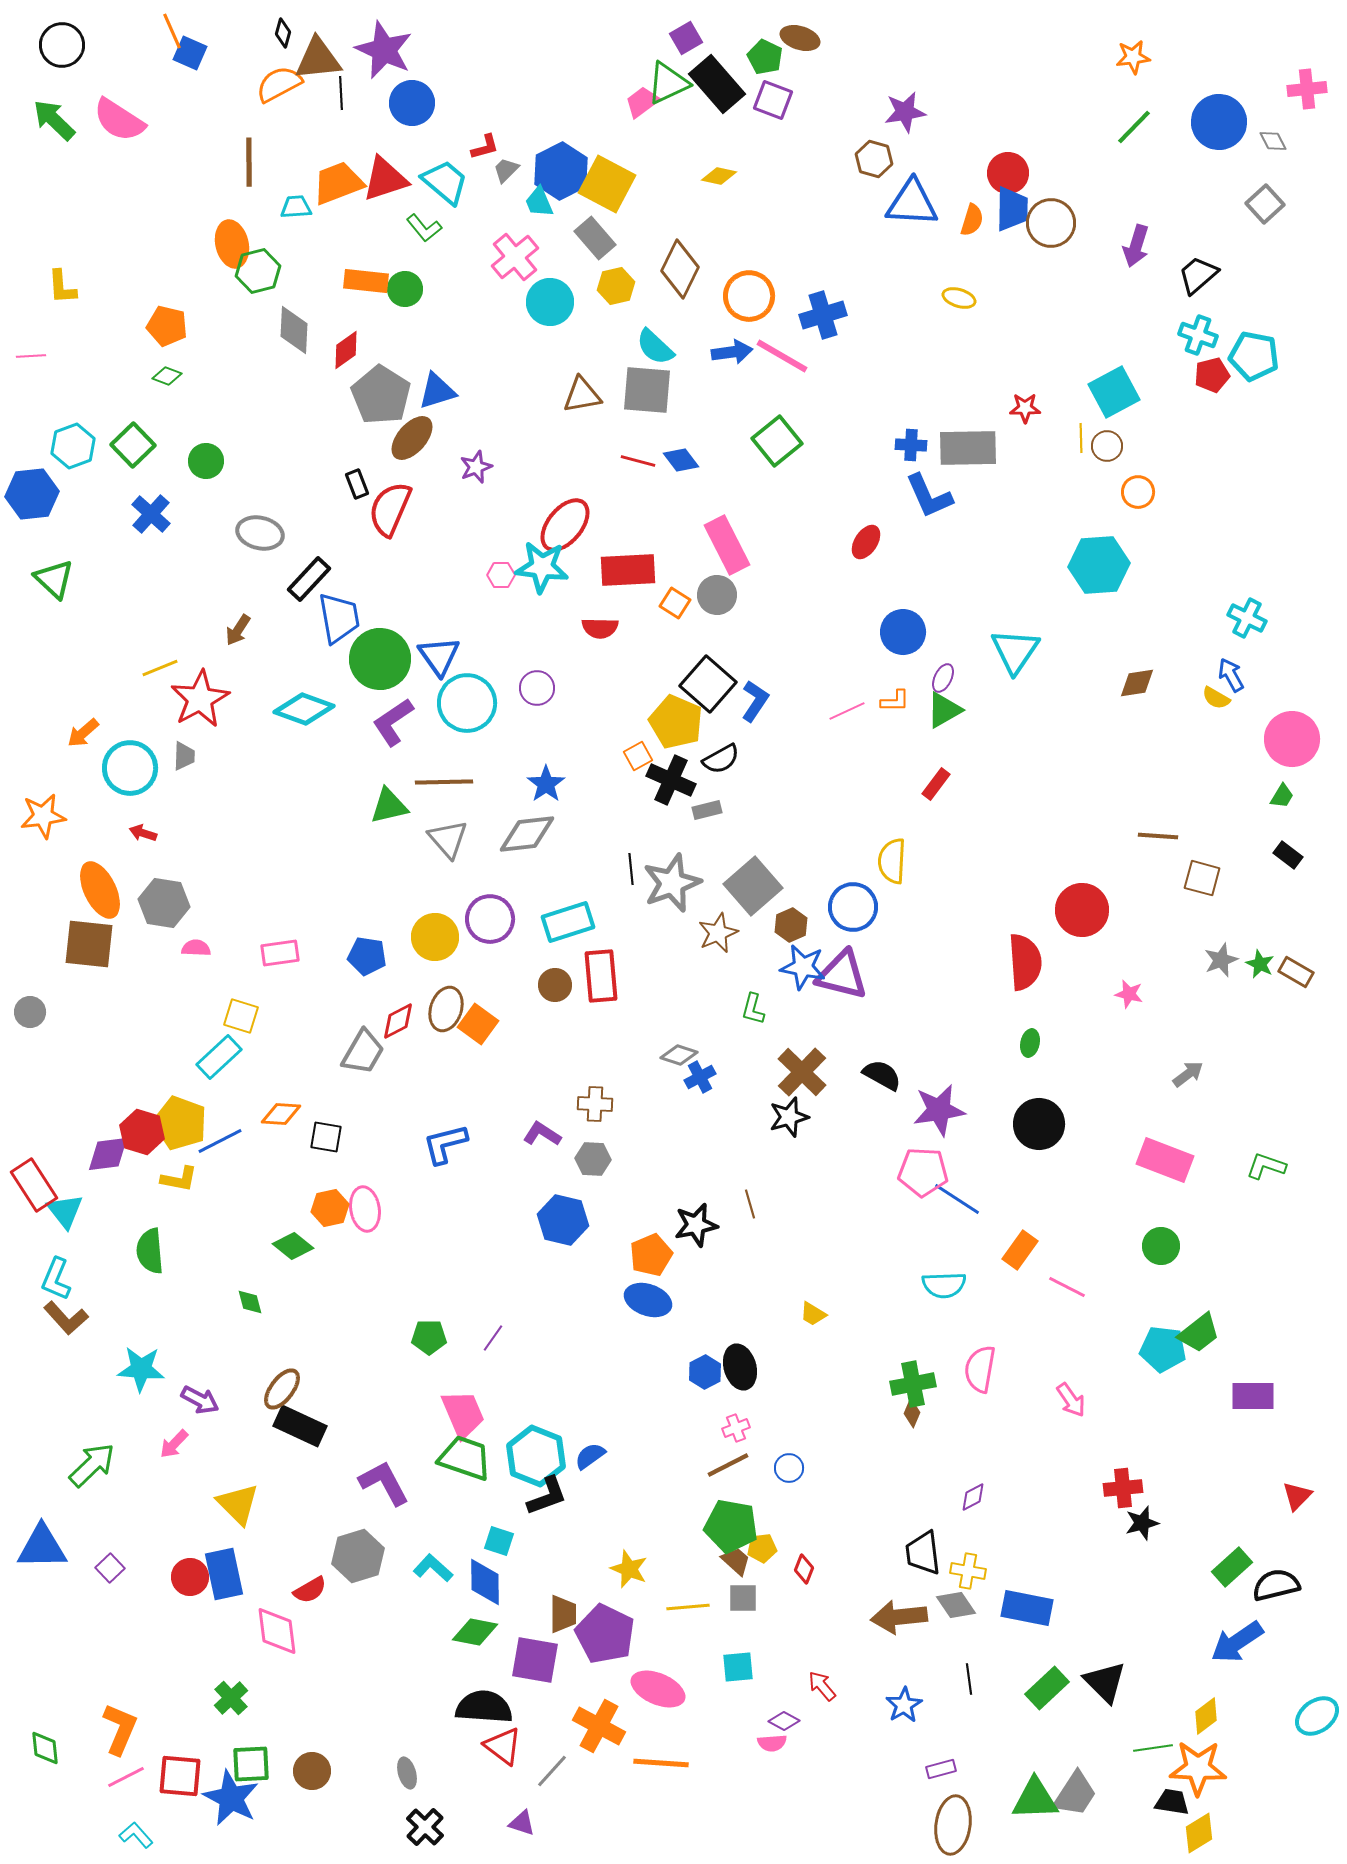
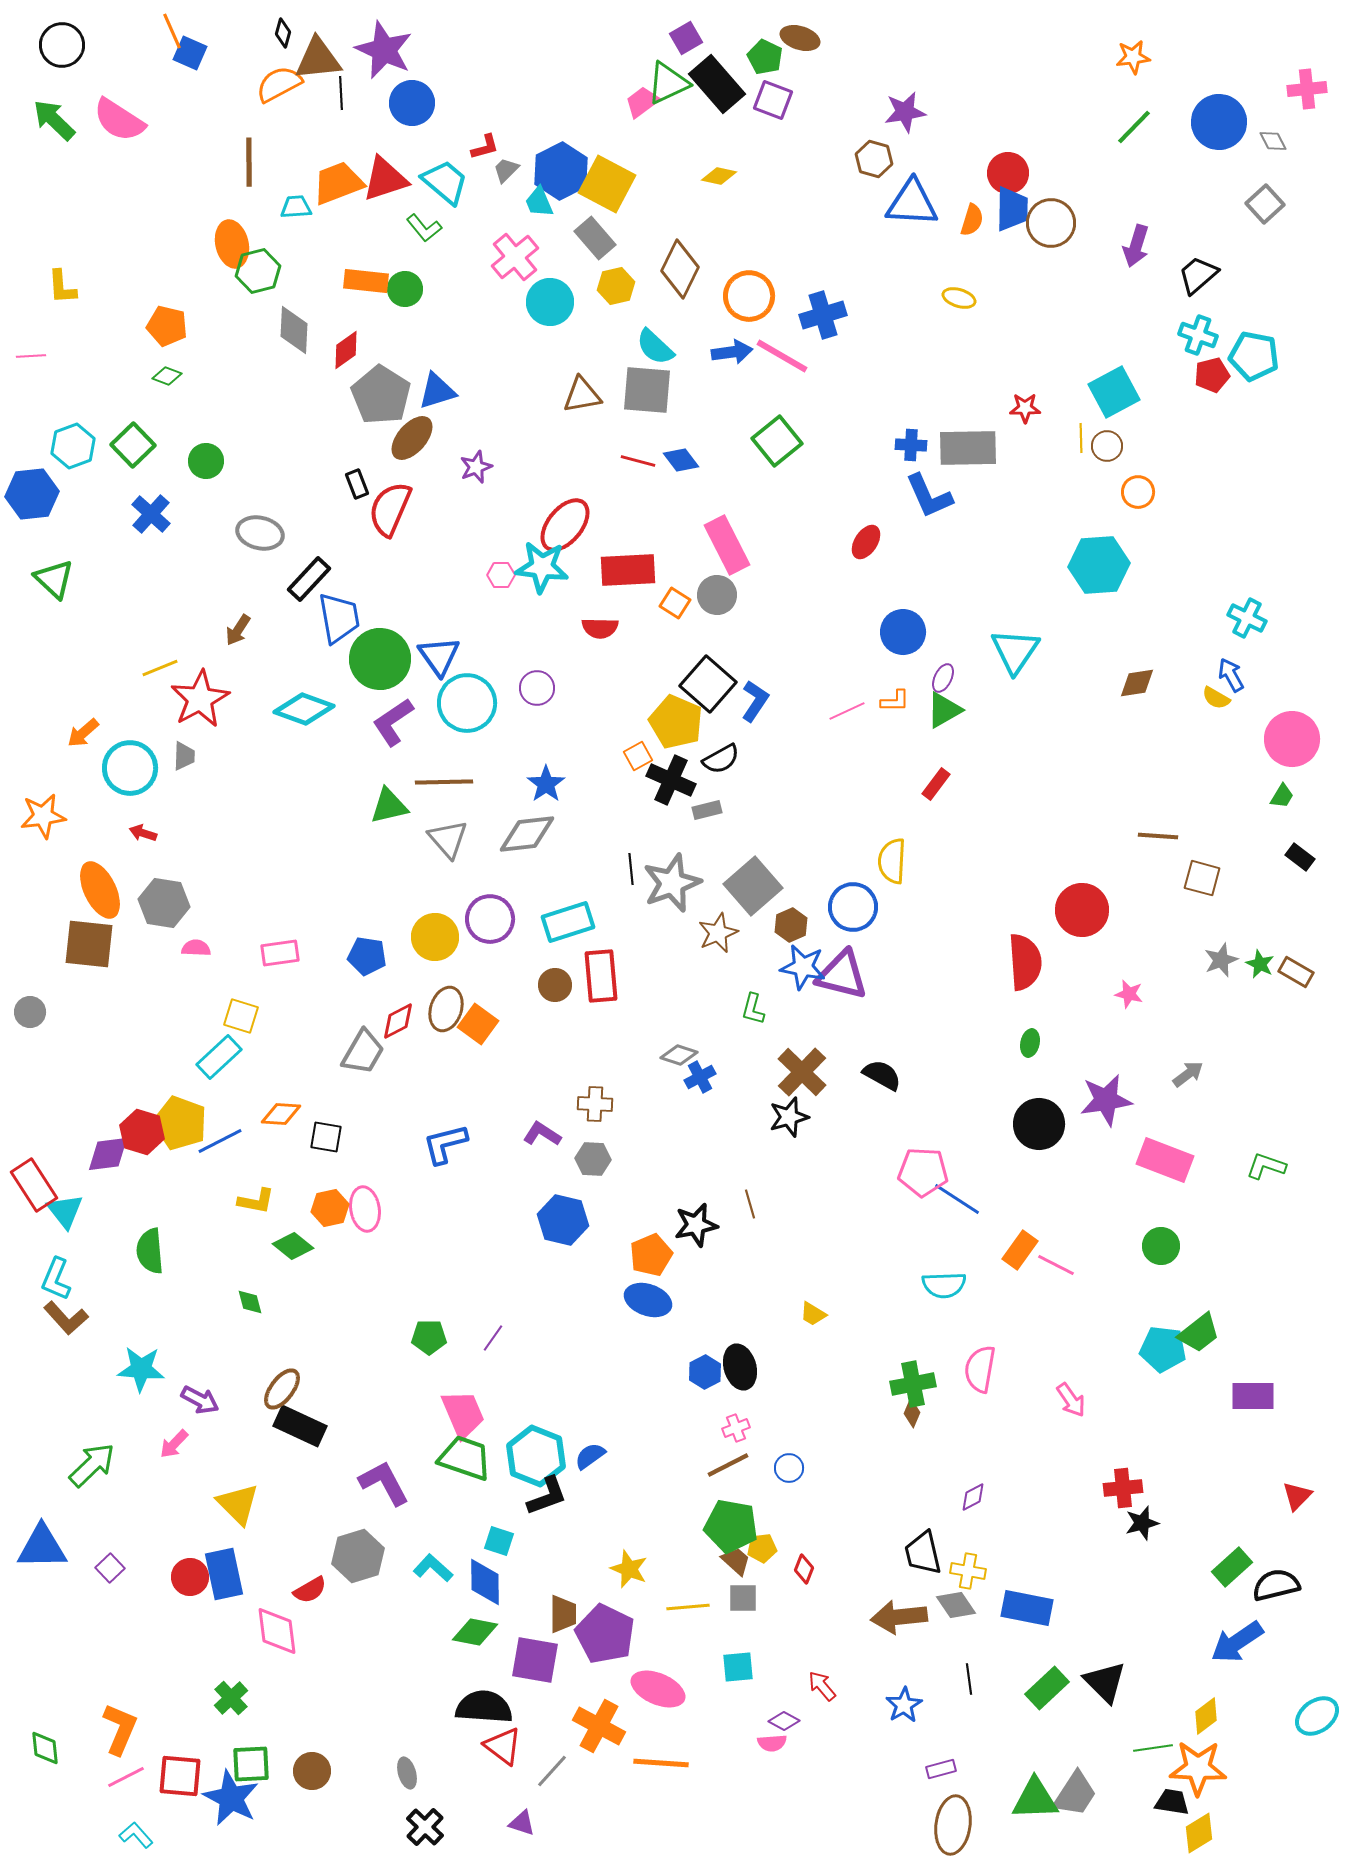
black rectangle at (1288, 855): moved 12 px right, 2 px down
purple star at (939, 1110): moved 167 px right, 10 px up
yellow L-shape at (179, 1179): moved 77 px right, 22 px down
pink line at (1067, 1287): moved 11 px left, 22 px up
black trapezoid at (923, 1553): rotated 6 degrees counterclockwise
